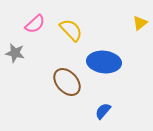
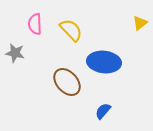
pink semicircle: rotated 130 degrees clockwise
